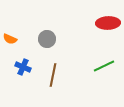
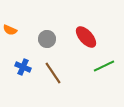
red ellipse: moved 22 px left, 14 px down; rotated 50 degrees clockwise
orange semicircle: moved 9 px up
brown line: moved 2 px up; rotated 45 degrees counterclockwise
